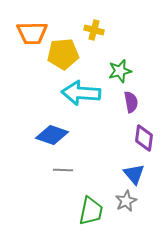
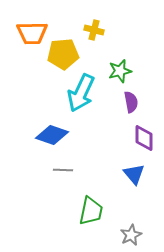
cyan arrow: rotated 69 degrees counterclockwise
purple diamond: rotated 8 degrees counterclockwise
gray star: moved 5 px right, 34 px down
